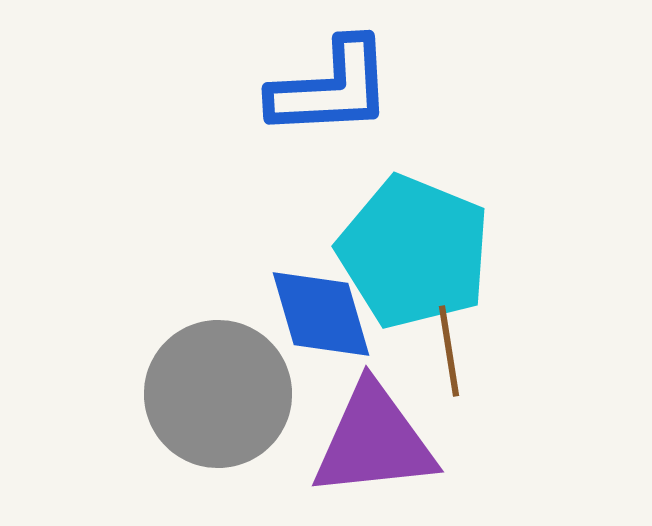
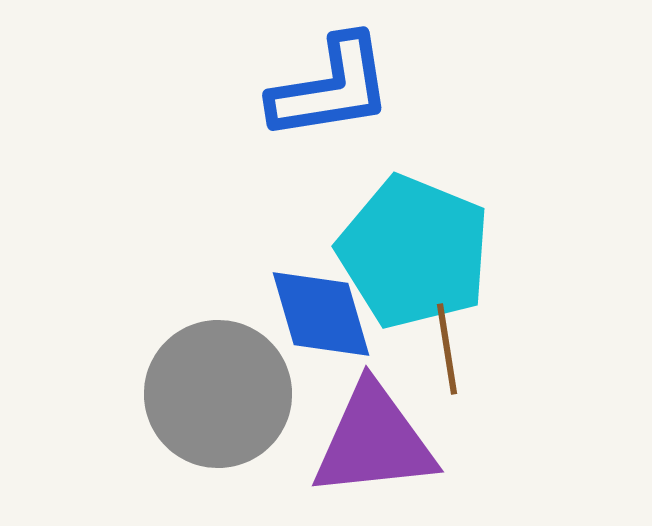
blue L-shape: rotated 6 degrees counterclockwise
brown line: moved 2 px left, 2 px up
